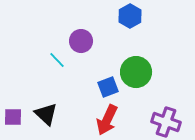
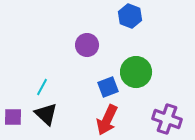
blue hexagon: rotated 10 degrees counterclockwise
purple circle: moved 6 px right, 4 px down
cyan line: moved 15 px left, 27 px down; rotated 72 degrees clockwise
purple cross: moved 1 px right, 3 px up
